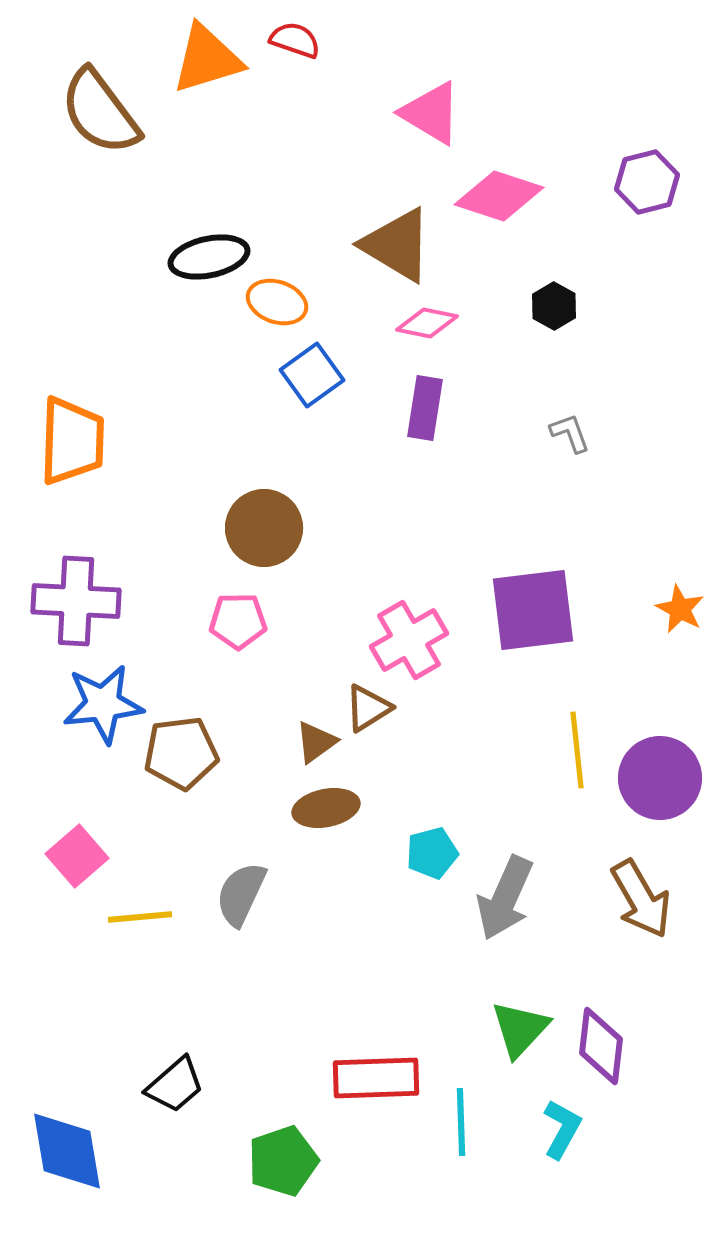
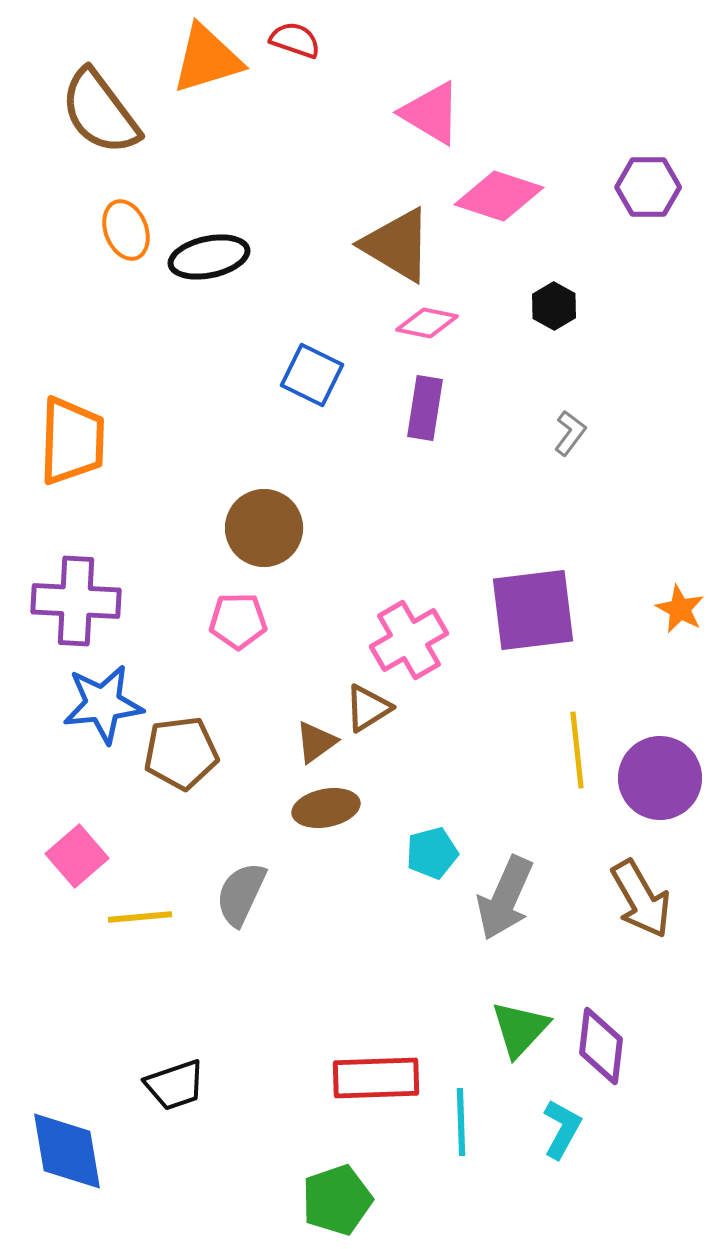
purple hexagon at (647, 182): moved 1 px right, 5 px down; rotated 14 degrees clockwise
orange ellipse at (277, 302): moved 151 px left, 72 px up; rotated 50 degrees clockwise
blue square at (312, 375): rotated 28 degrees counterclockwise
gray L-shape at (570, 433): rotated 57 degrees clockwise
black trapezoid at (175, 1085): rotated 22 degrees clockwise
green pentagon at (283, 1161): moved 54 px right, 39 px down
